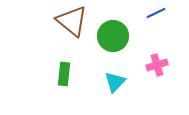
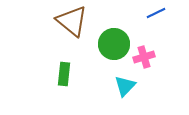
green circle: moved 1 px right, 8 px down
pink cross: moved 13 px left, 8 px up
cyan triangle: moved 10 px right, 4 px down
